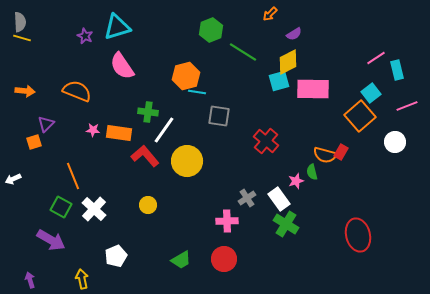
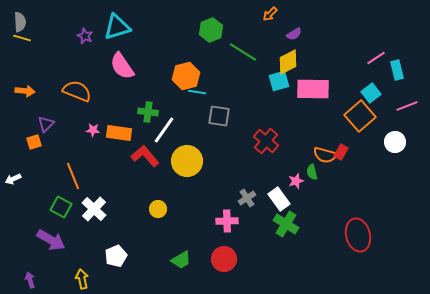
yellow circle at (148, 205): moved 10 px right, 4 px down
